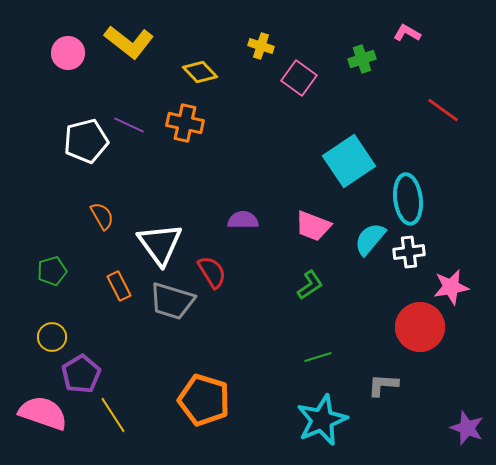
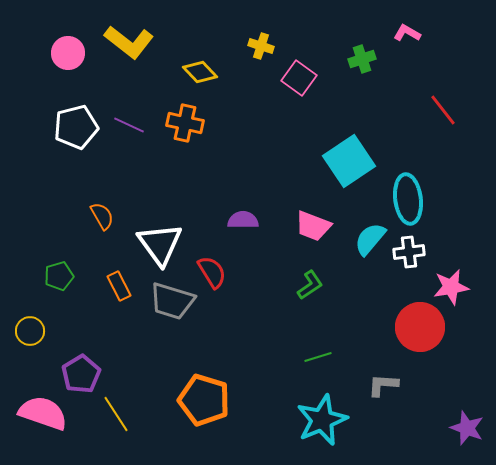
red line: rotated 16 degrees clockwise
white pentagon: moved 10 px left, 14 px up
green pentagon: moved 7 px right, 5 px down
yellow circle: moved 22 px left, 6 px up
yellow line: moved 3 px right, 1 px up
